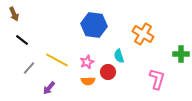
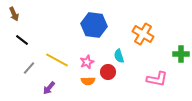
pink L-shape: rotated 85 degrees clockwise
